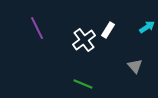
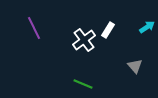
purple line: moved 3 px left
